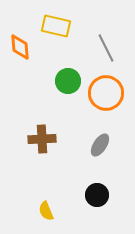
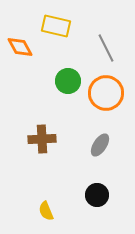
orange diamond: rotated 24 degrees counterclockwise
